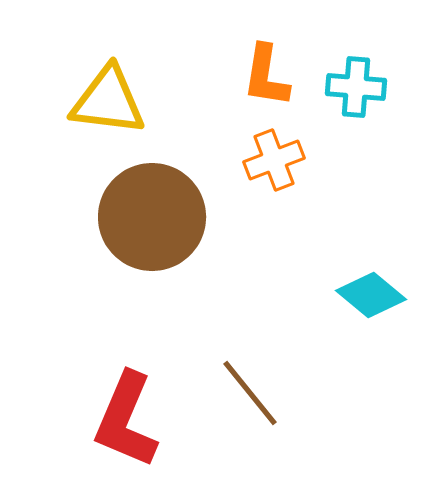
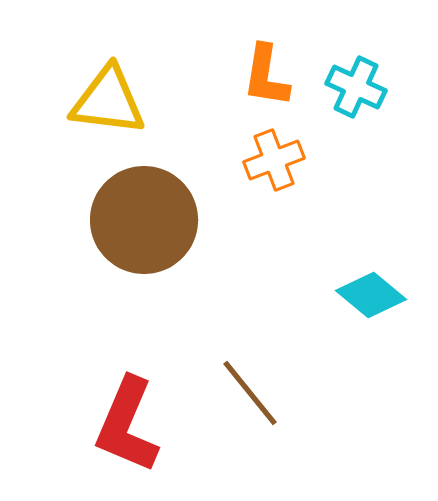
cyan cross: rotated 20 degrees clockwise
brown circle: moved 8 px left, 3 px down
red L-shape: moved 1 px right, 5 px down
